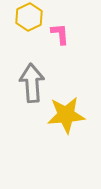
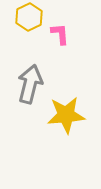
gray arrow: moved 2 px left, 1 px down; rotated 18 degrees clockwise
